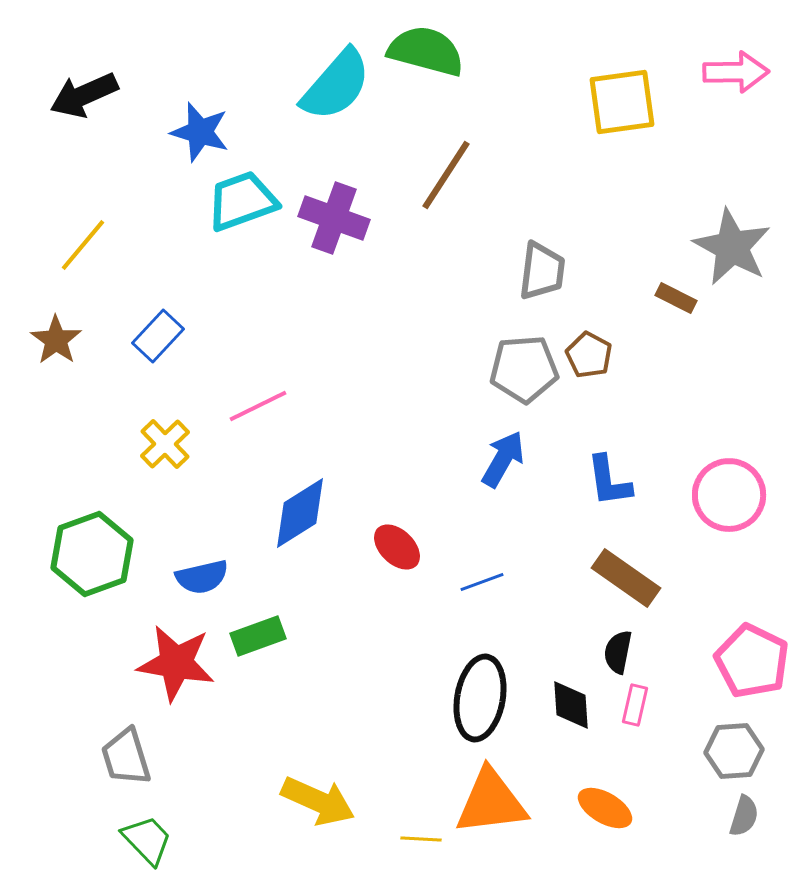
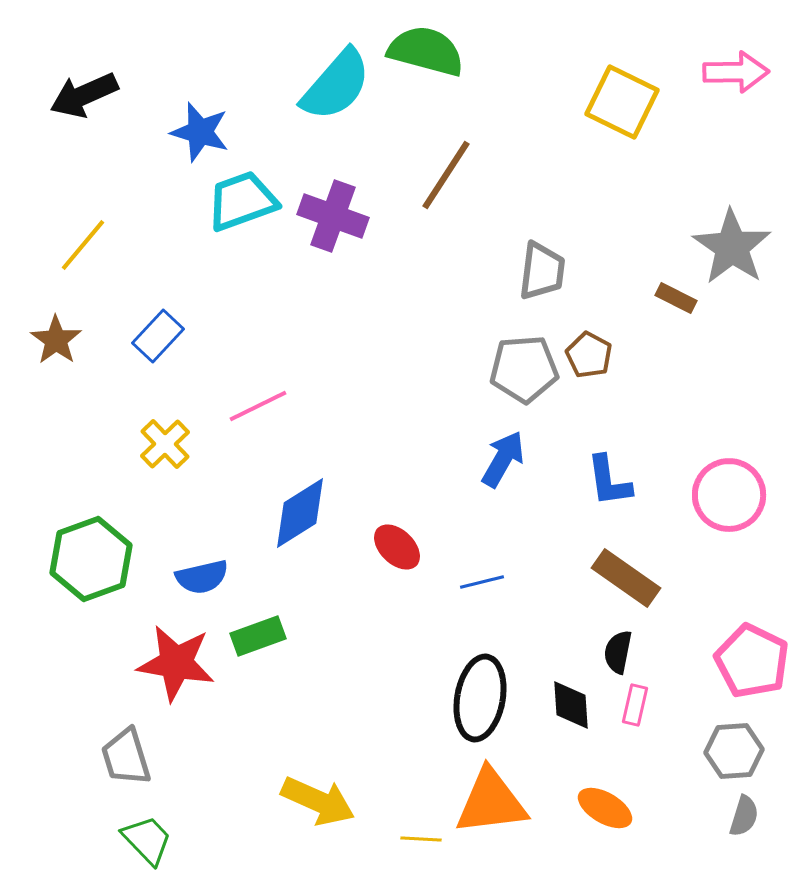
yellow square at (622, 102): rotated 34 degrees clockwise
purple cross at (334, 218): moved 1 px left, 2 px up
gray star at (732, 247): rotated 6 degrees clockwise
green hexagon at (92, 554): moved 1 px left, 5 px down
blue line at (482, 582): rotated 6 degrees clockwise
